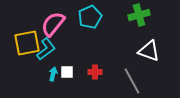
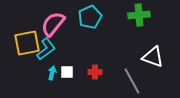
green cross: rotated 10 degrees clockwise
white triangle: moved 4 px right, 6 px down
cyan arrow: moved 1 px left, 1 px up
